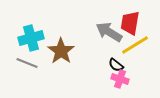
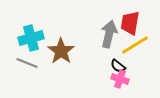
gray arrow: moved 2 px down; rotated 72 degrees clockwise
black semicircle: moved 2 px right, 1 px down
